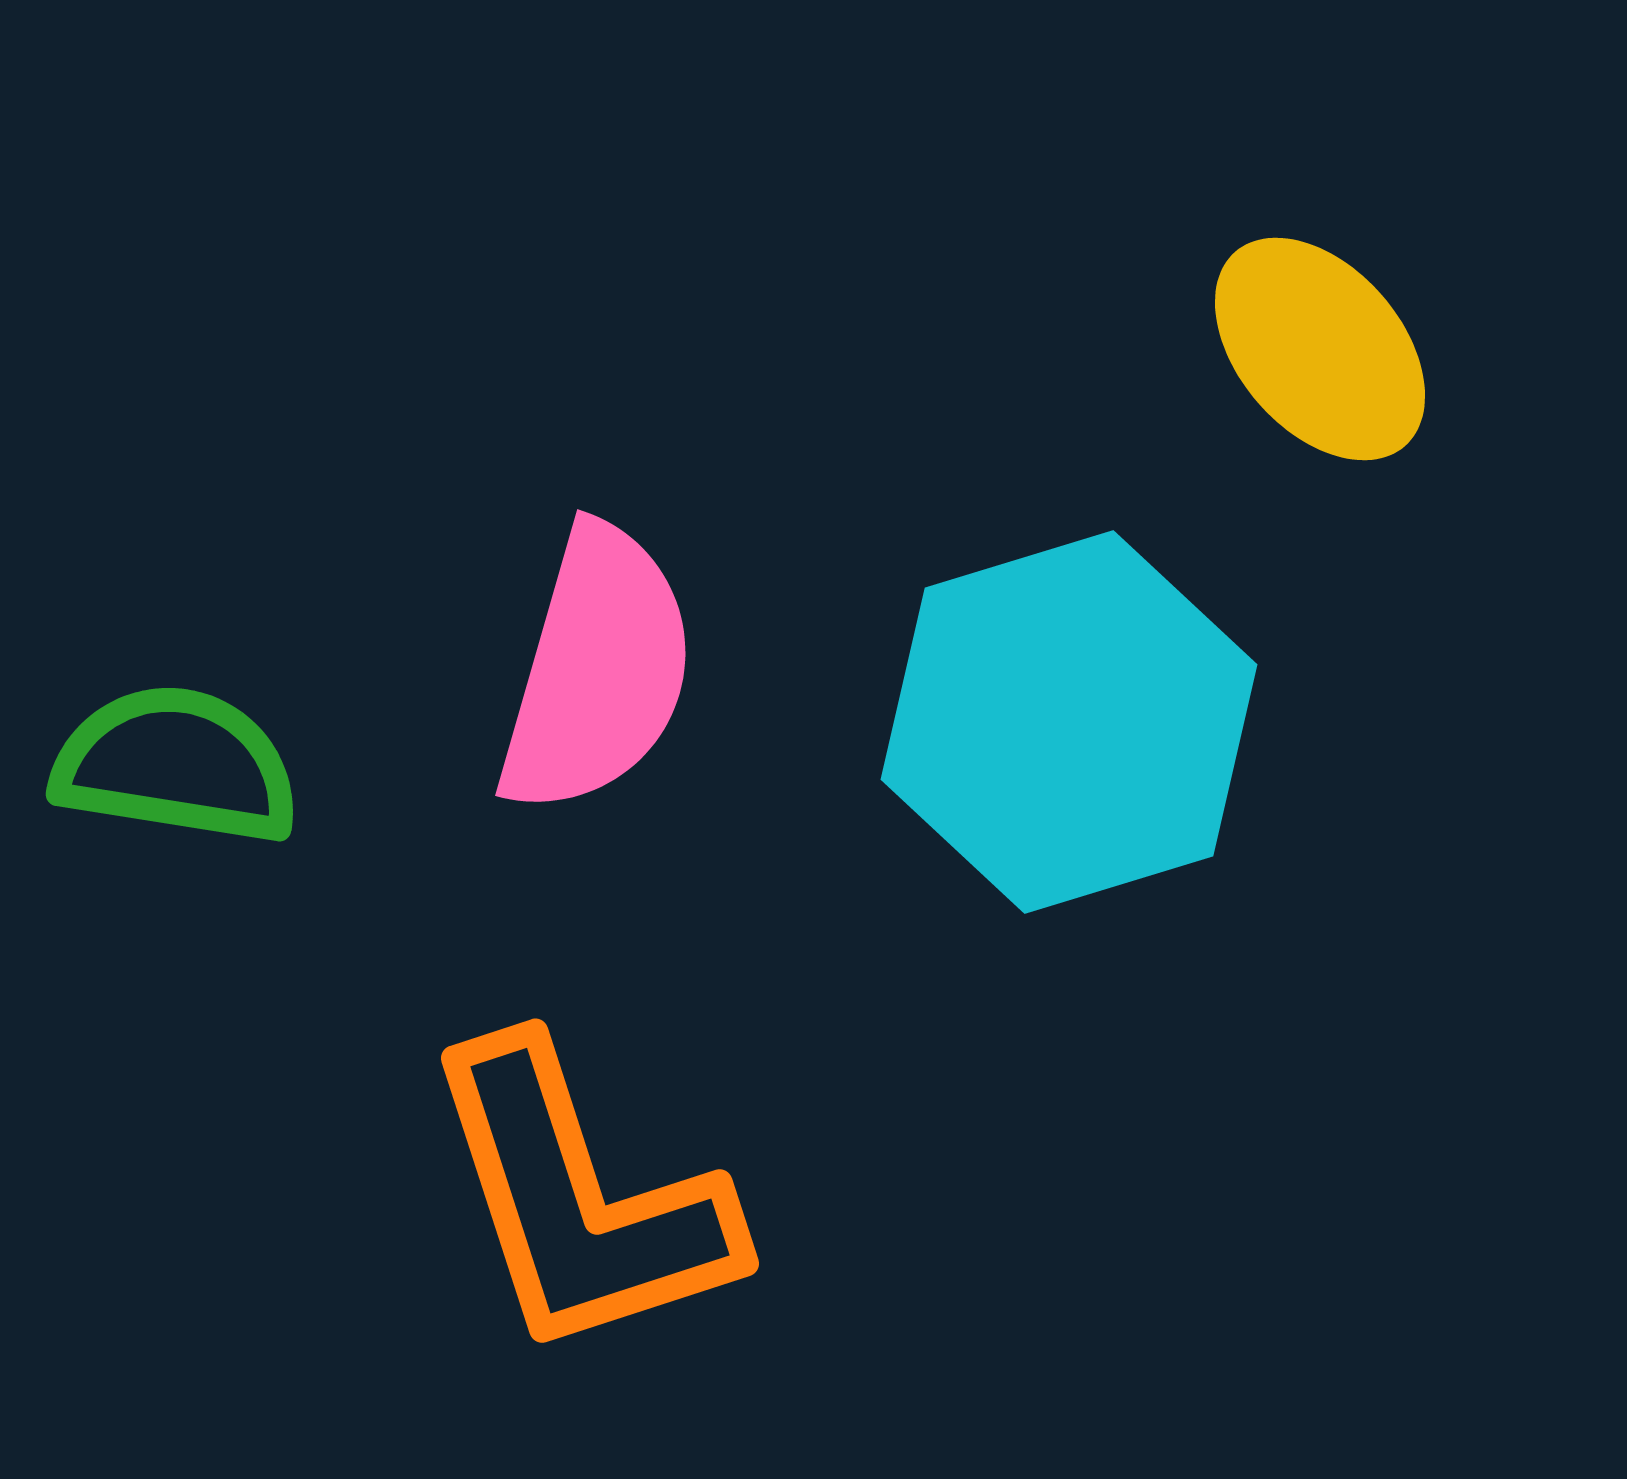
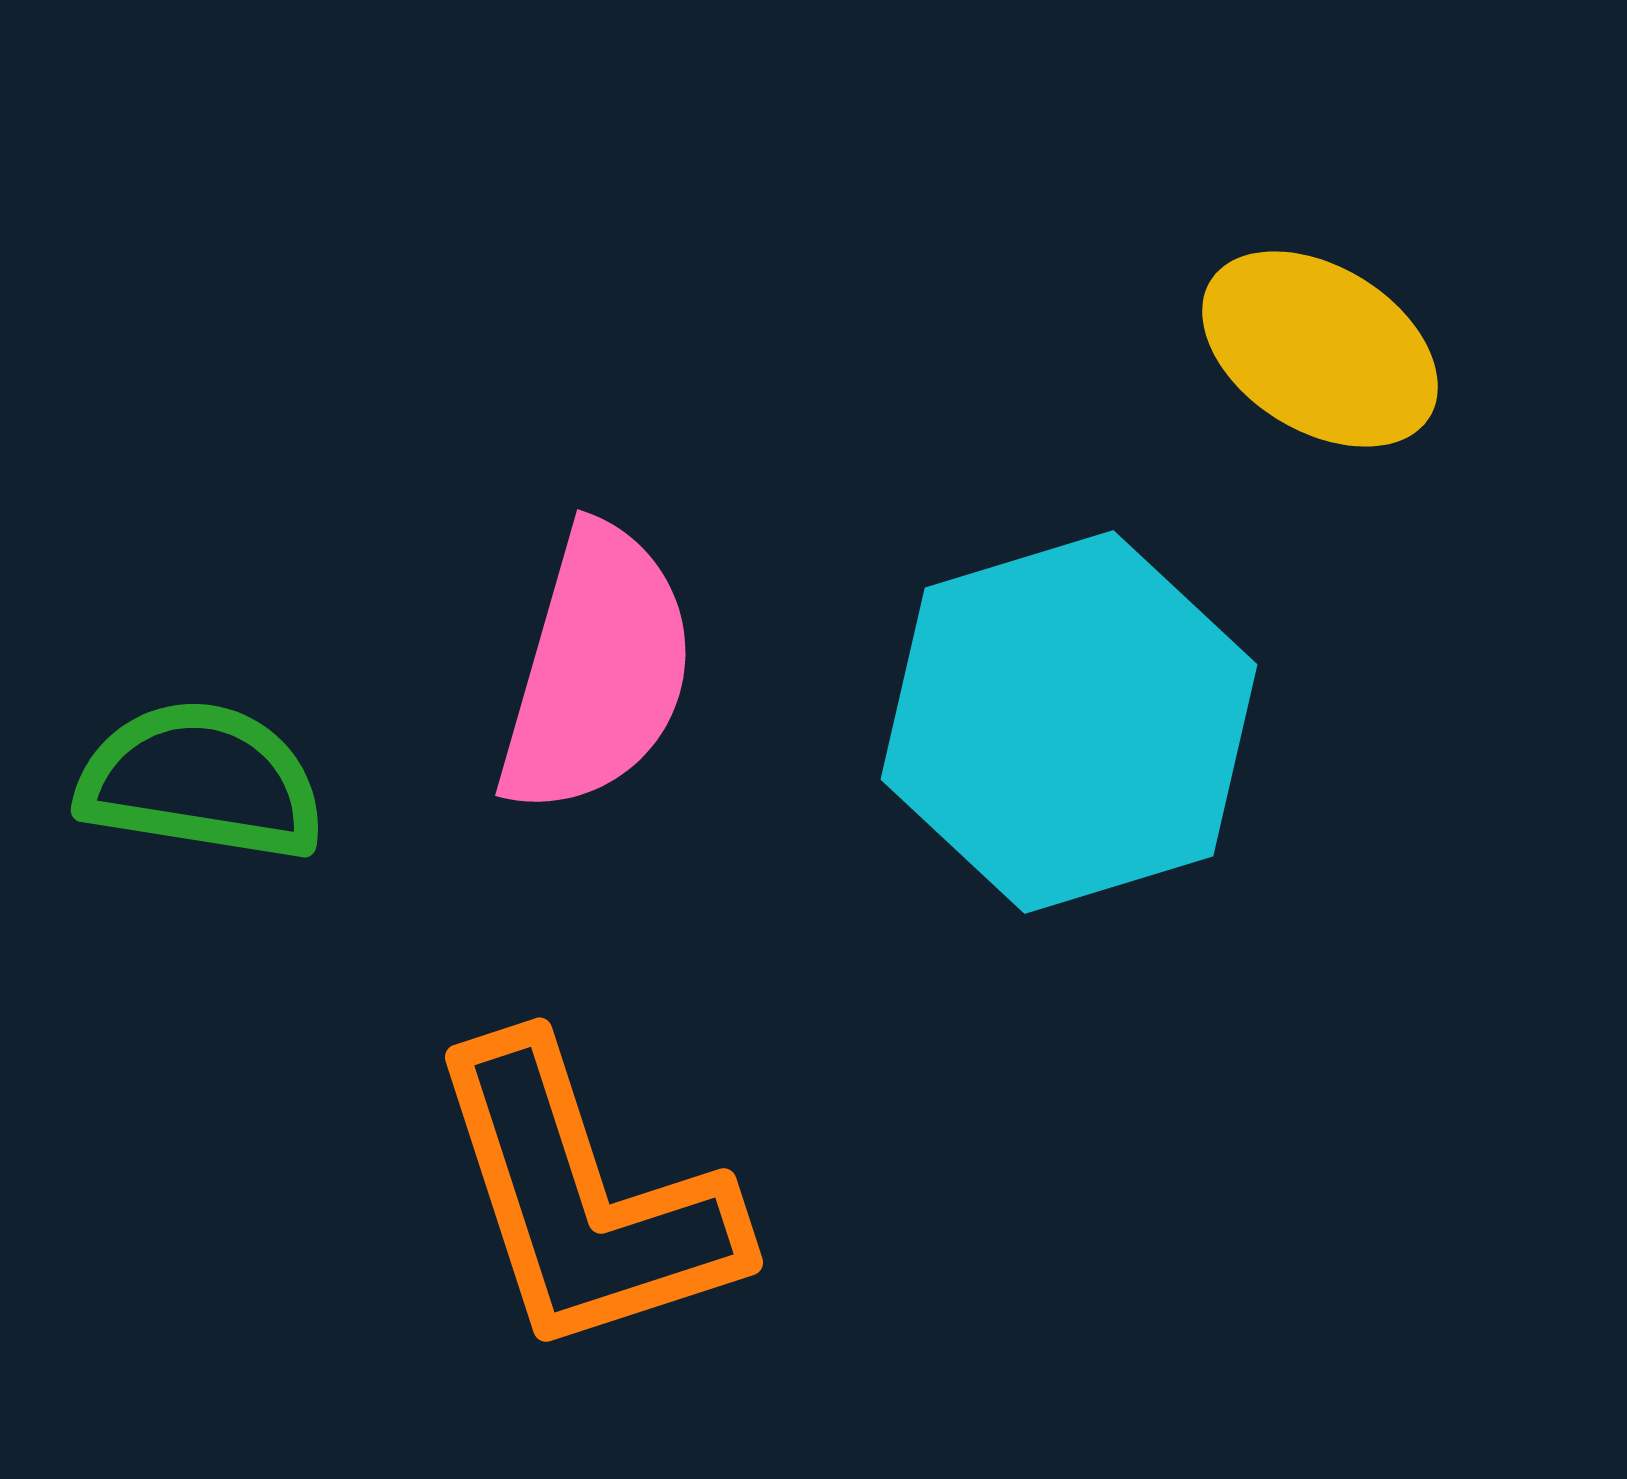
yellow ellipse: rotated 17 degrees counterclockwise
green semicircle: moved 25 px right, 16 px down
orange L-shape: moved 4 px right, 1 px up
